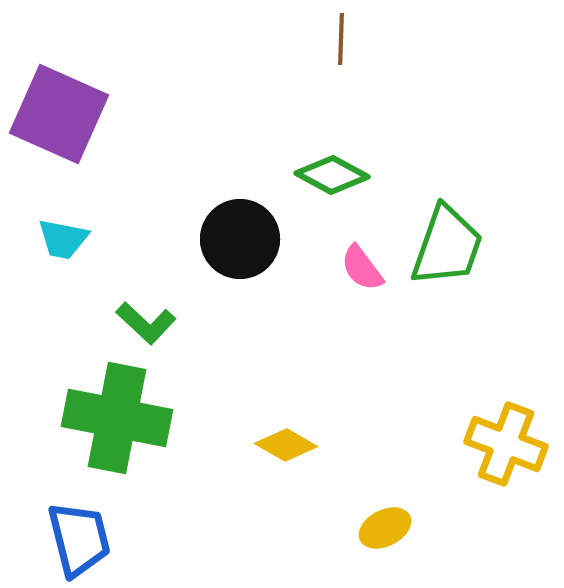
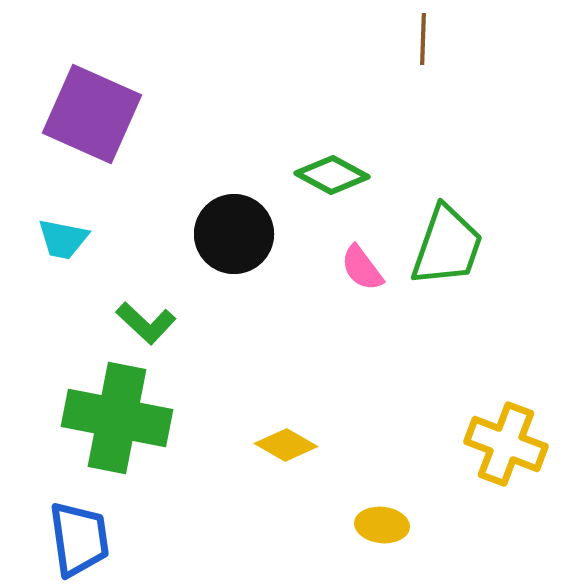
brown line: moved 82 px right
purple square: moved 33 px right
black circle: moved 6 px left, 5 px up
yellow ellipse: moved 3 px left, 3 px up; rotated 33 degrees clockwise
blue trapezoid: rotated 6 degrees clockwise
